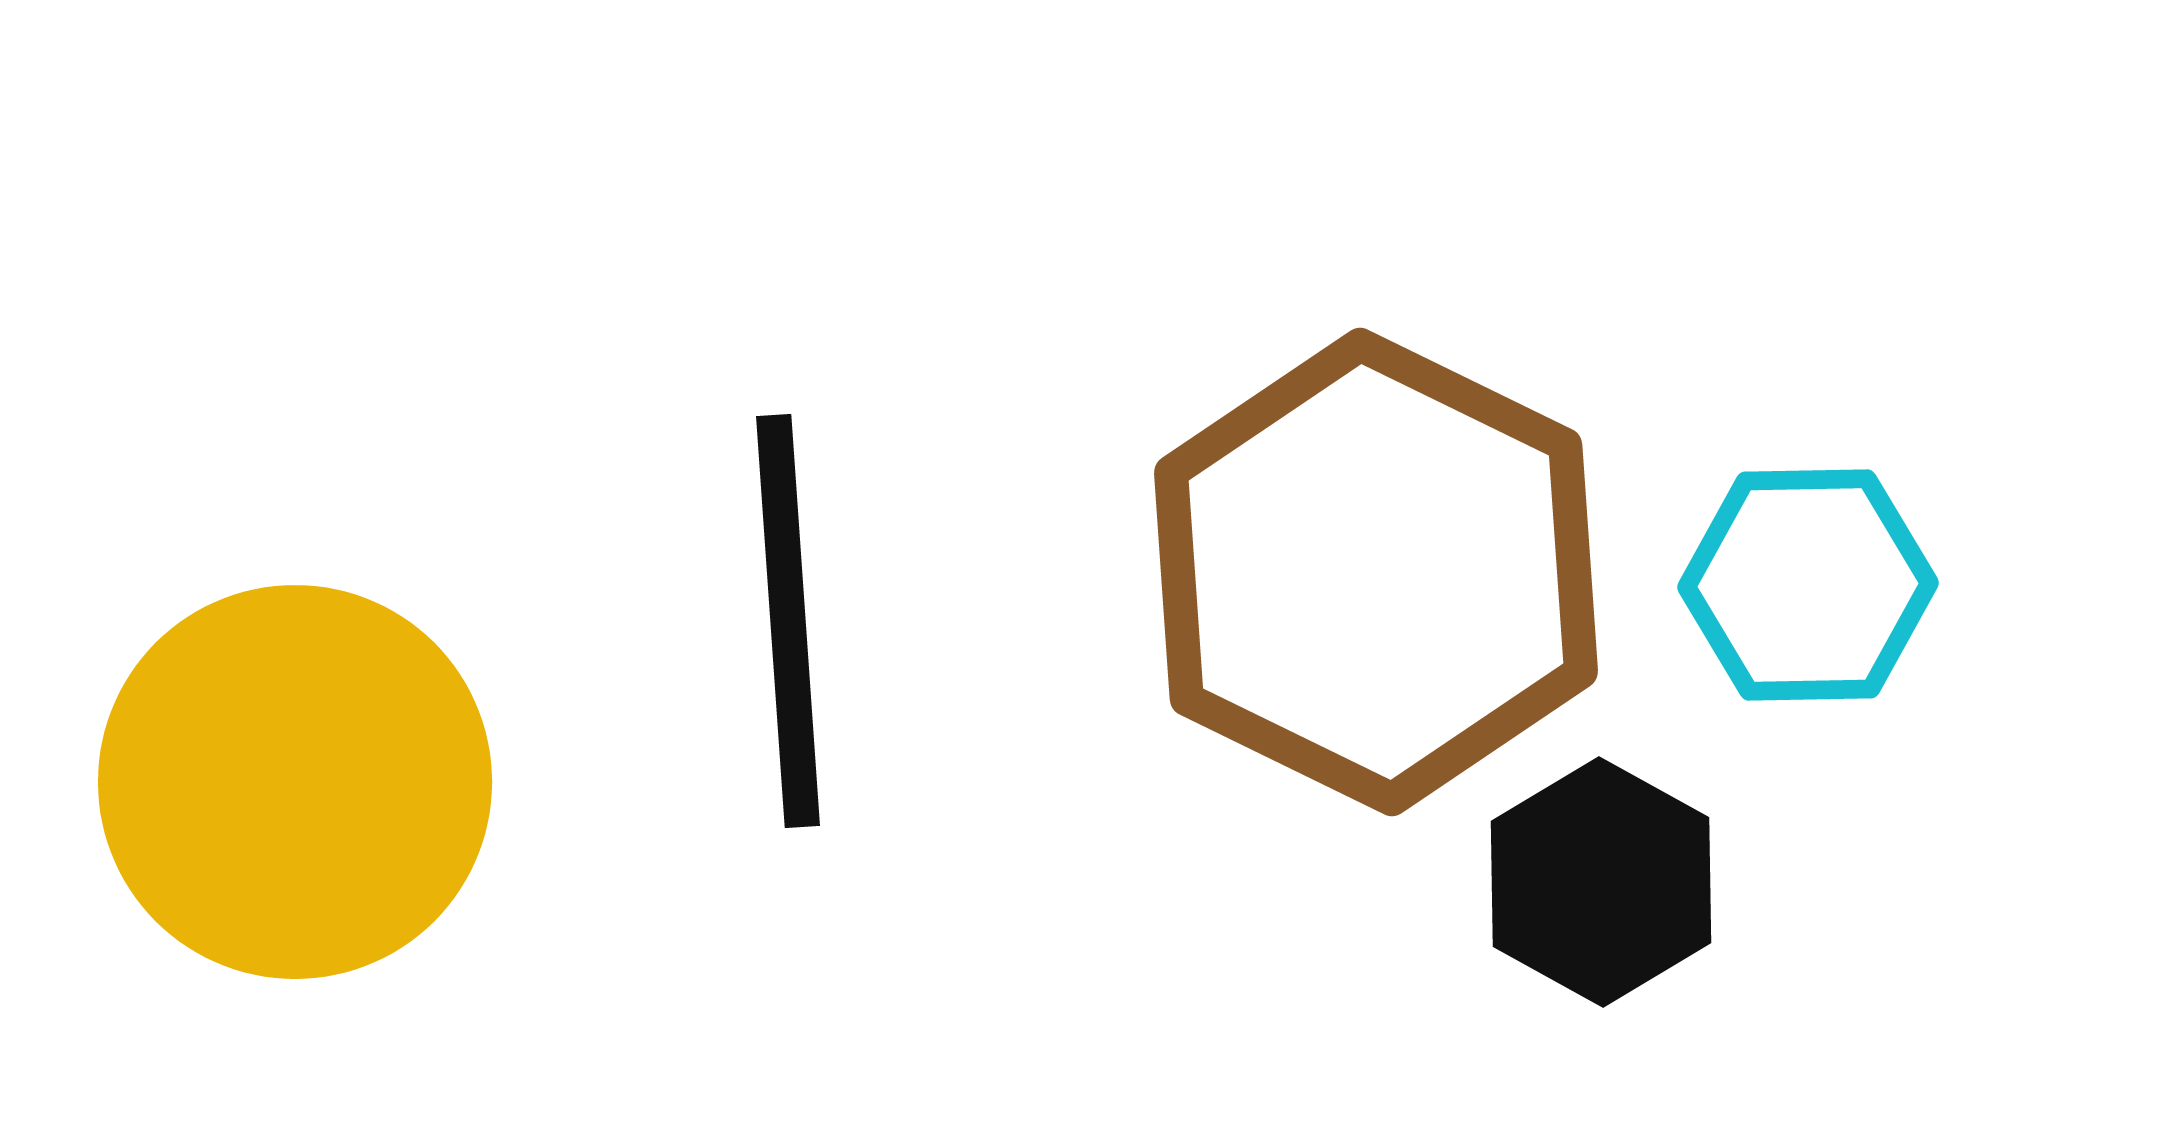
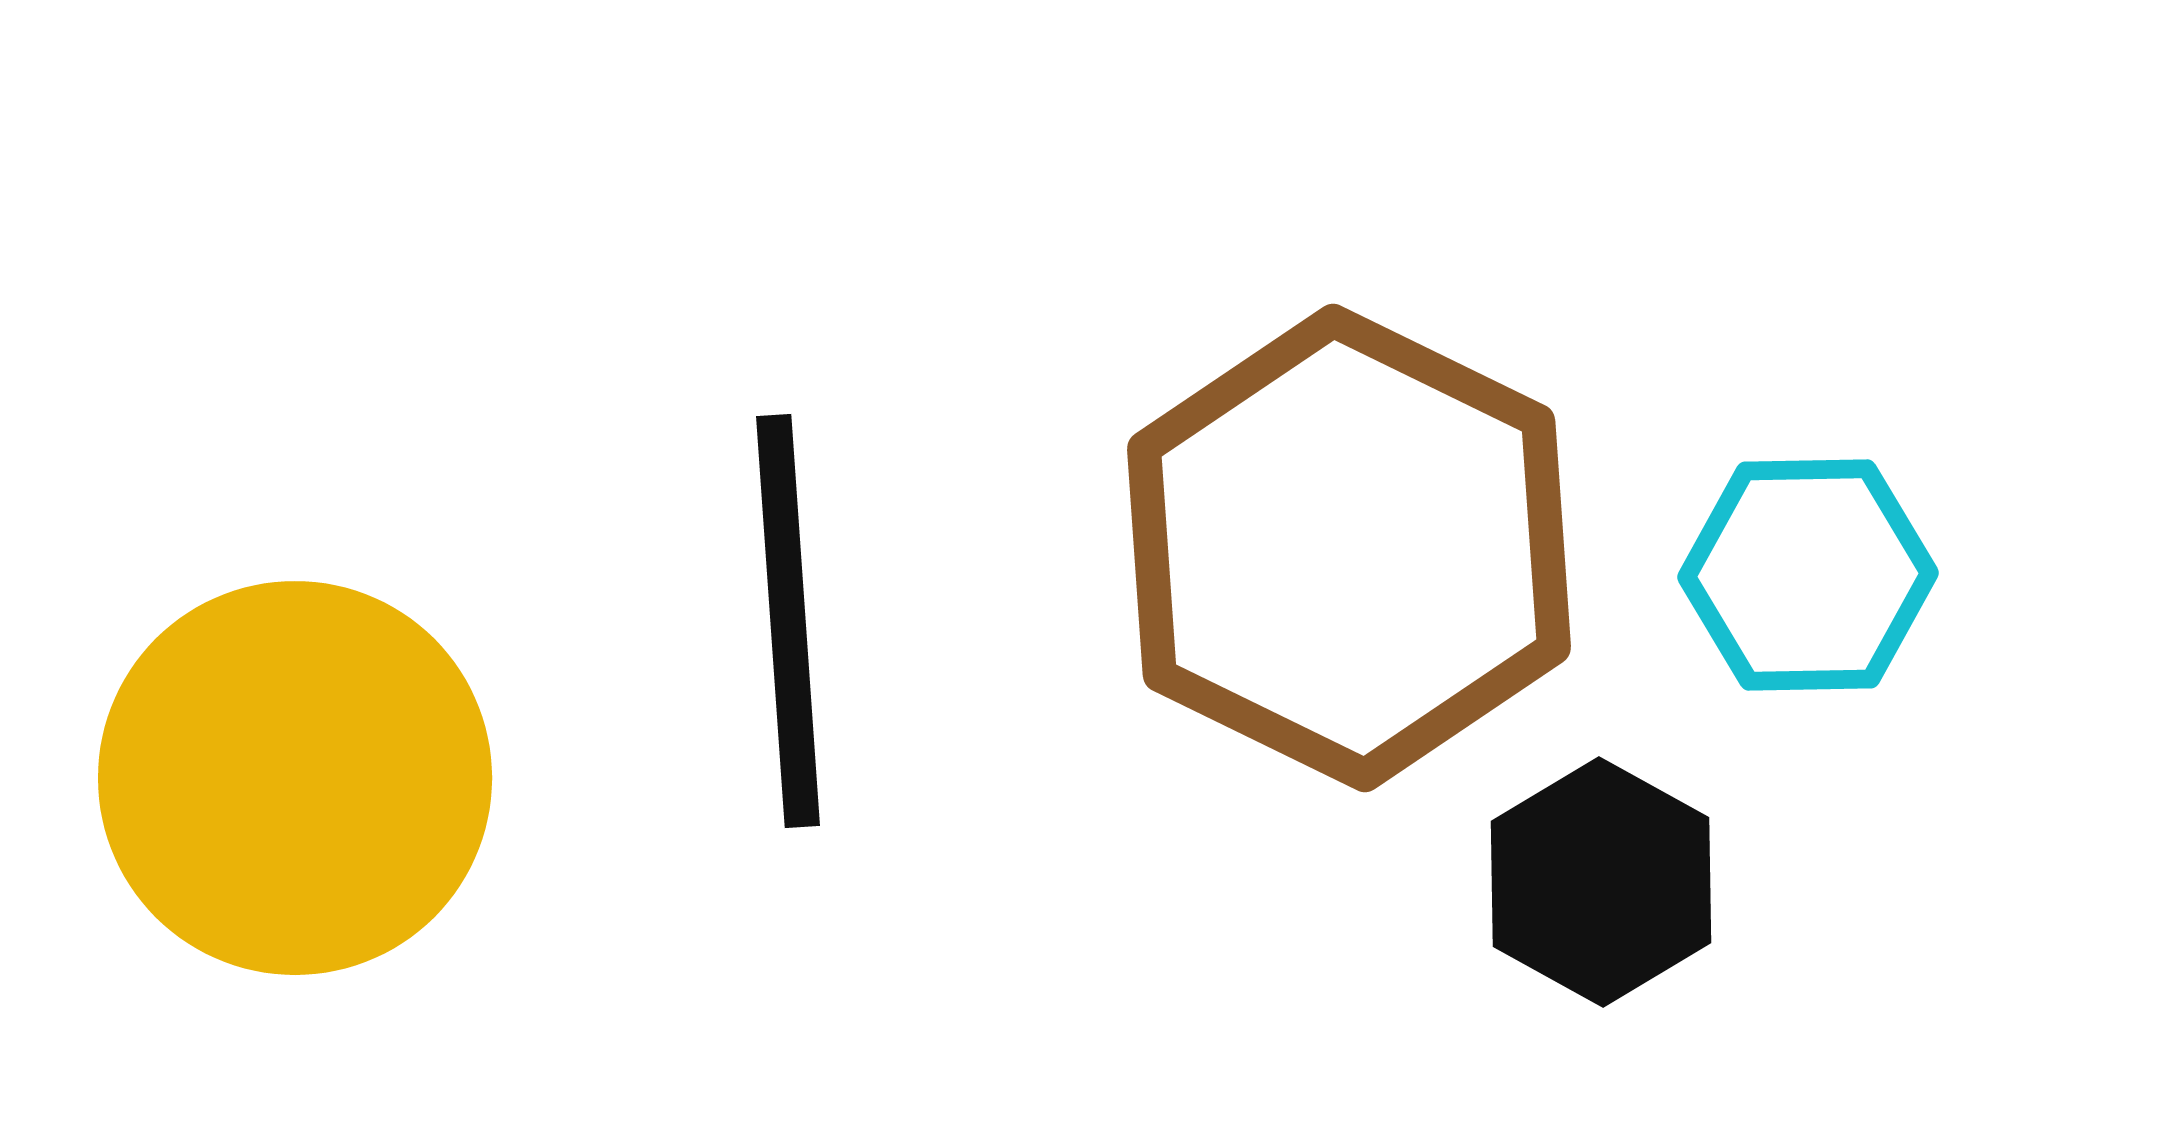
brown hexagon: moved 27 px left, 24 px up
cyan hexagon: moved 10 px up
yellow circle: moved 4 px up
